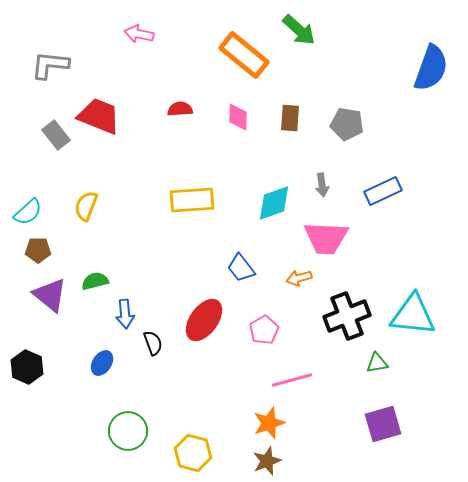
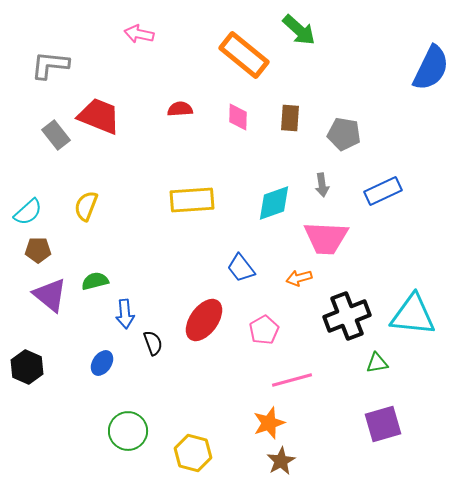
blue semicircle: rotated 6 degrees clockwise
gray pentagon: moved 3 px left, 10 px down
brown star: moved 14 px right; rotated 8 degrees counterclockwise
